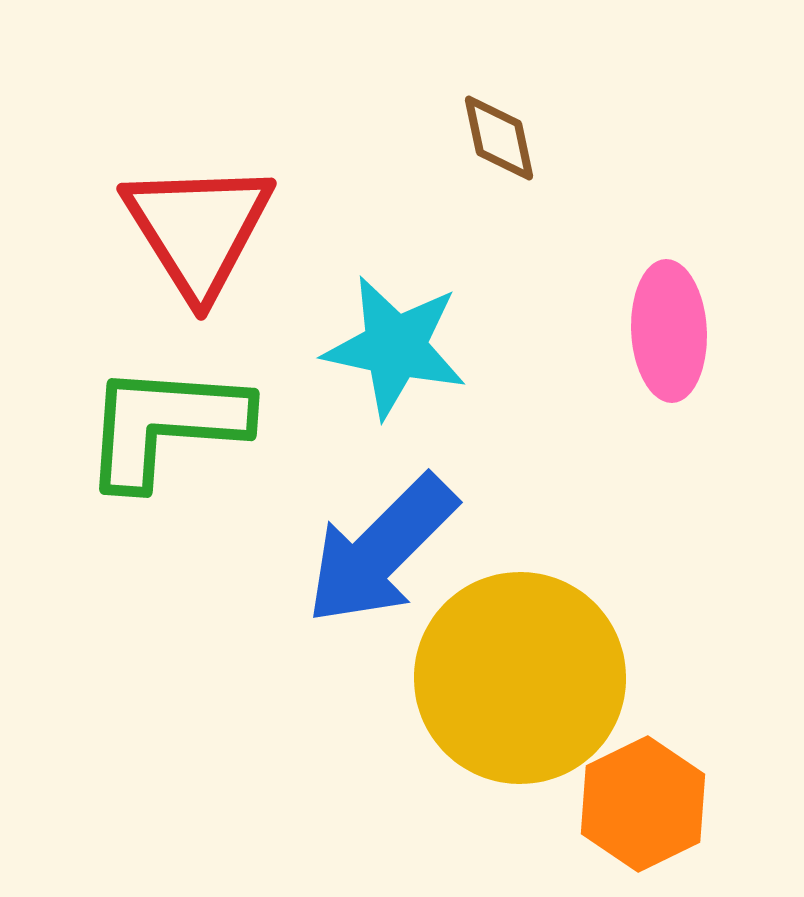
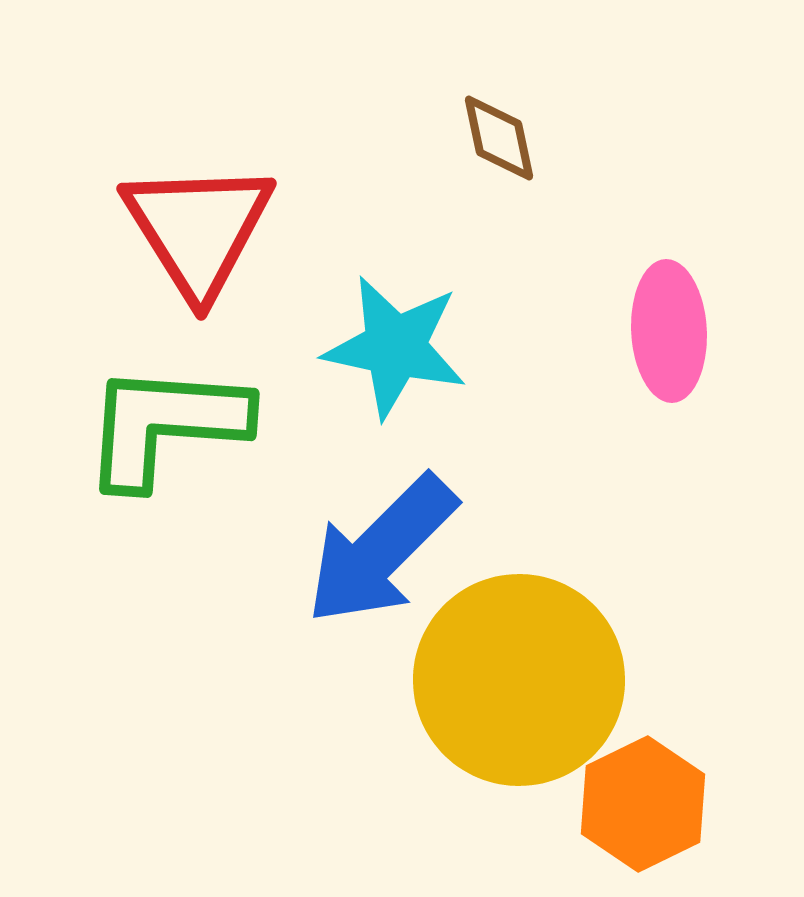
yellow circle: moved 1 px left, 2 px down
